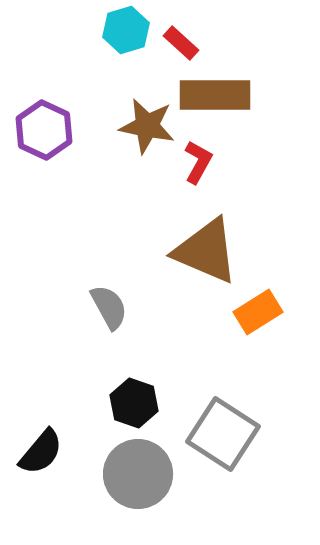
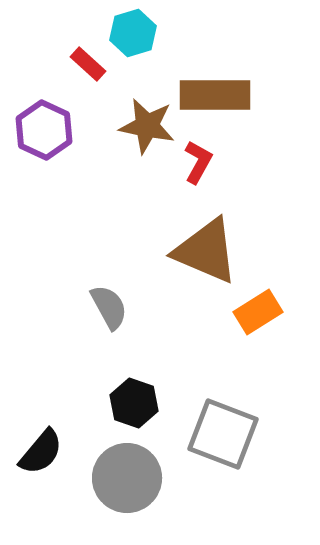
cyan hexagon: moved 7 px right, 3 px down
red rectangle: moved 93 px left, 21 px down
gray square: rotated 12 degrees counterclockwise
gray circle: moved 11 px left, 4 px down
